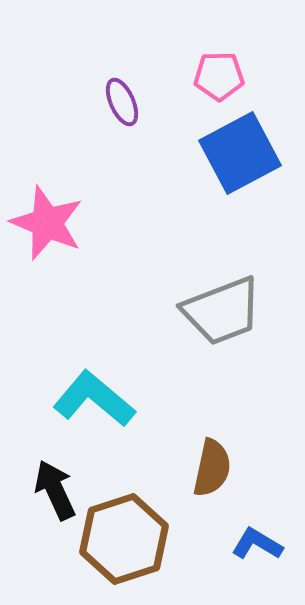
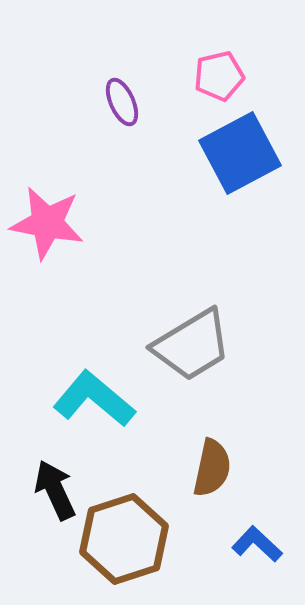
pink pentagon: rotated 12 degrees counterclockwise
pink star: rotated 12 degrees counterclockwise
gray trapezoid: moved 30 px left, 34 px down; rotated 10 degrees counterclockwise
blue L-shape: rotated 12 degrees clockwise
